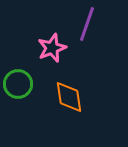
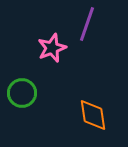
green circle: moved 4 px right, 9 px down
orange diamond: moved 24 px right, 18 px down
